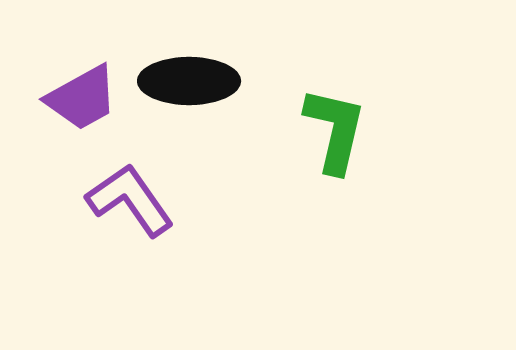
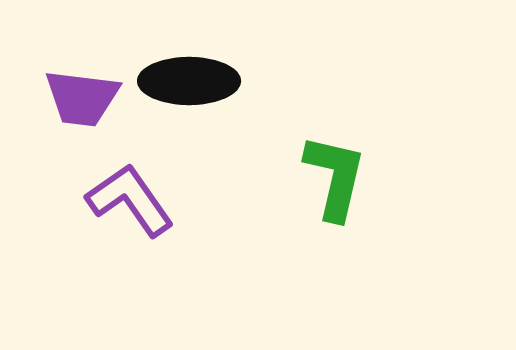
purple trapezoid: rotated 36 degrees clockwise
green L-shape: moved 47 px down
